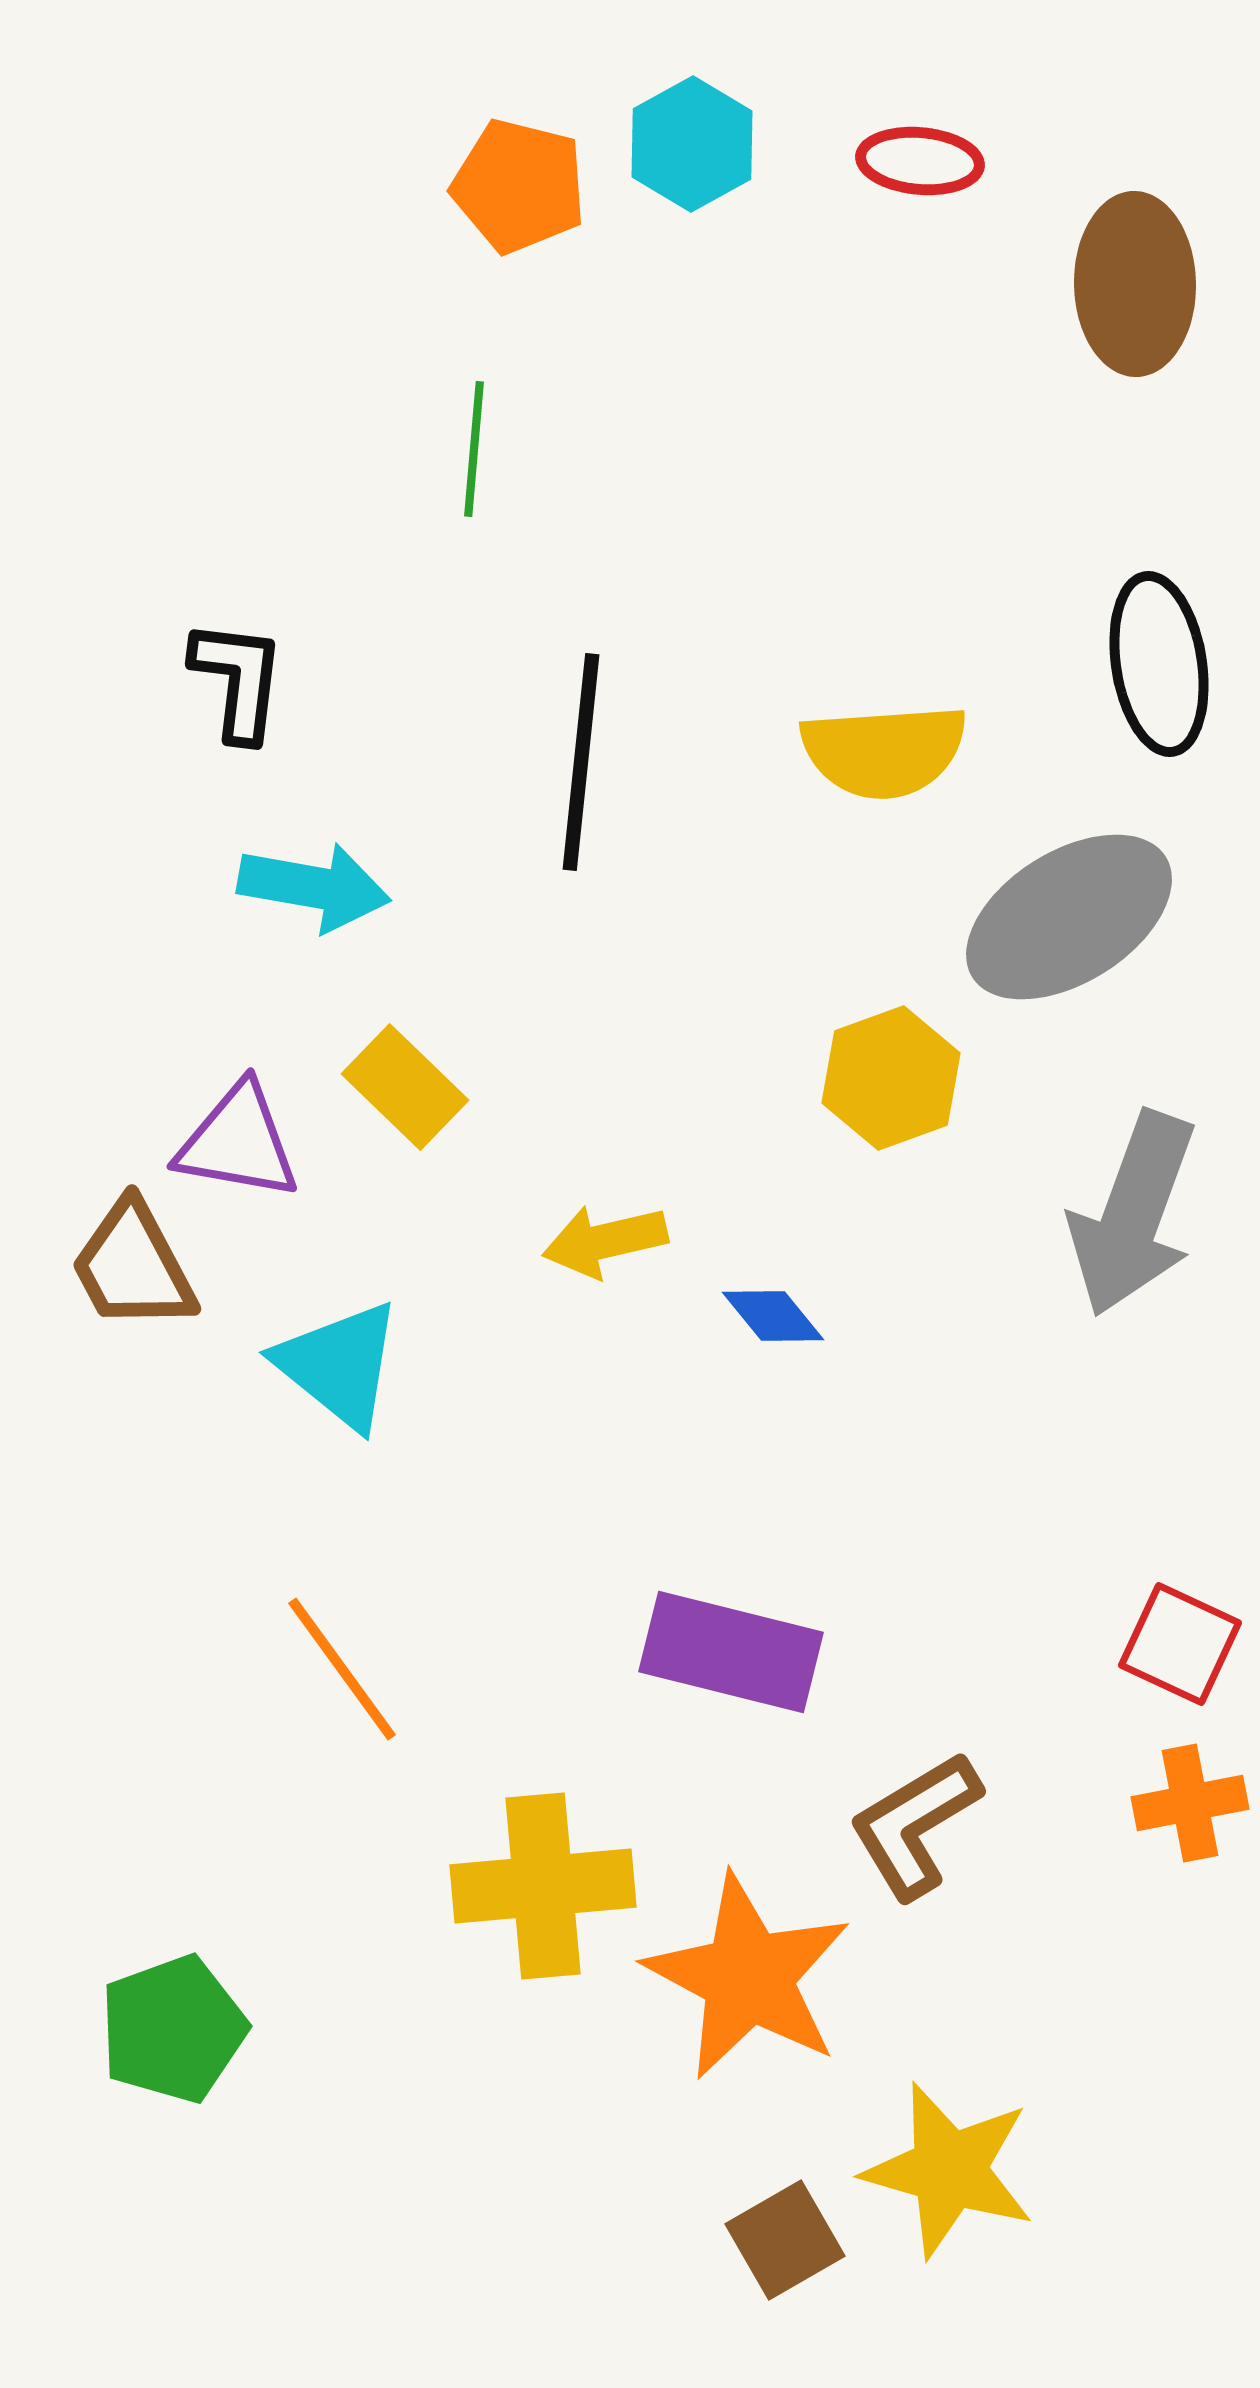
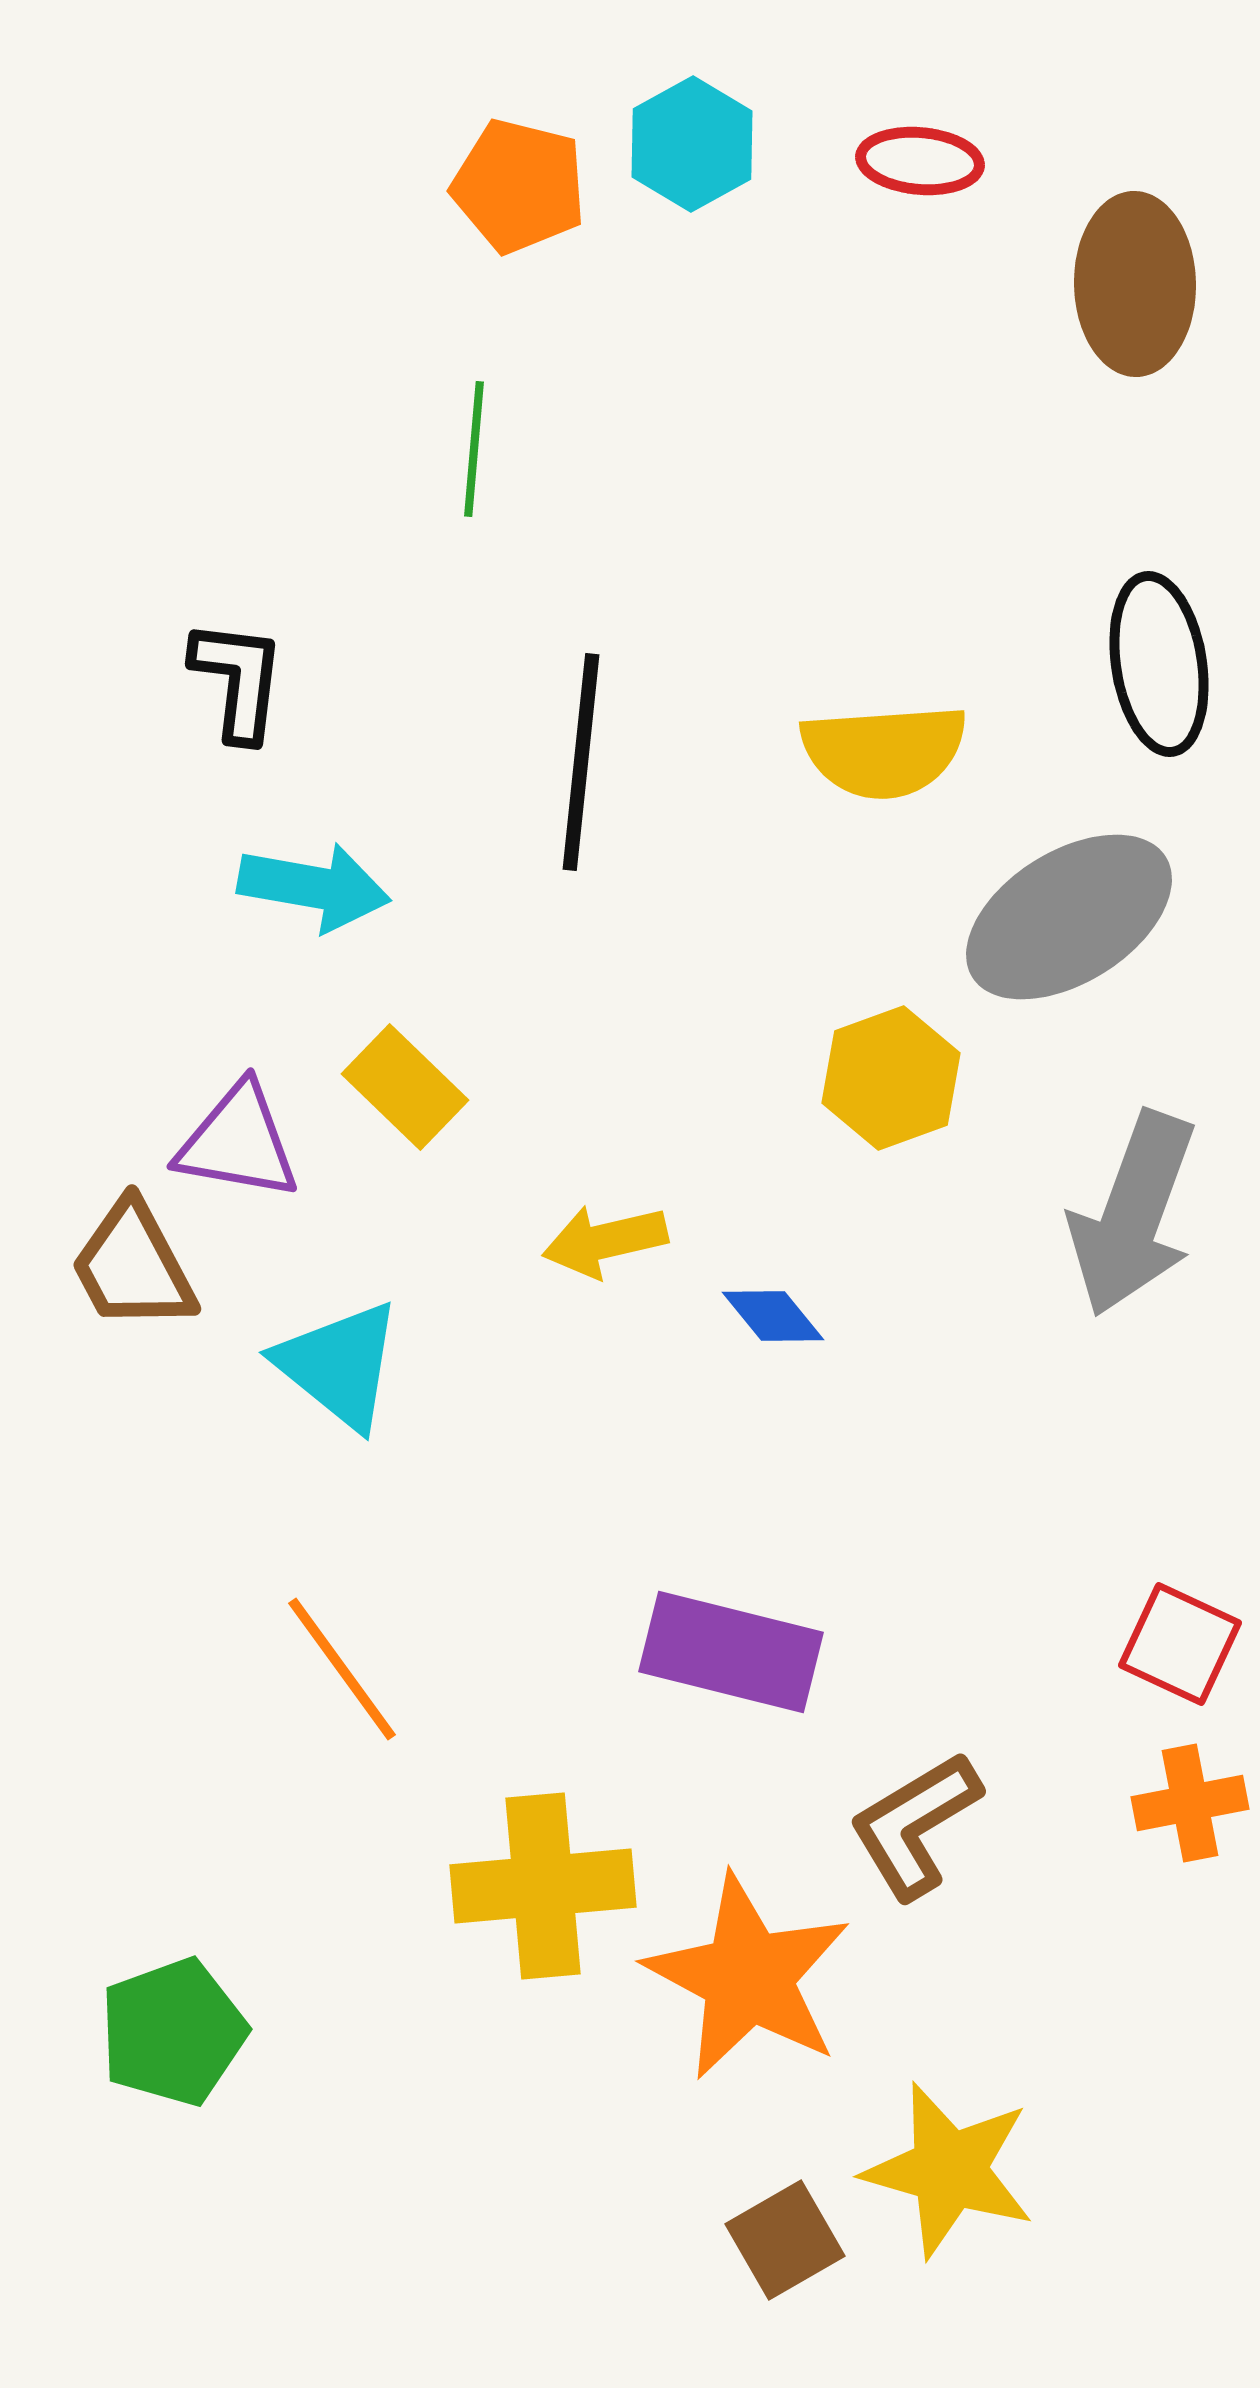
green pentagon: moved 3 px down
